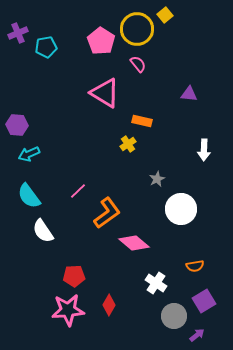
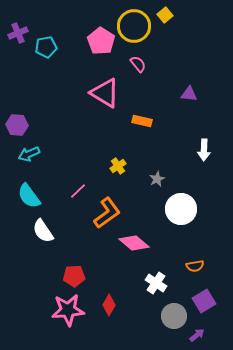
yellow circle: moved 3 px left, 3 px up
yellow cross: moved 10 px left, 22 px down
